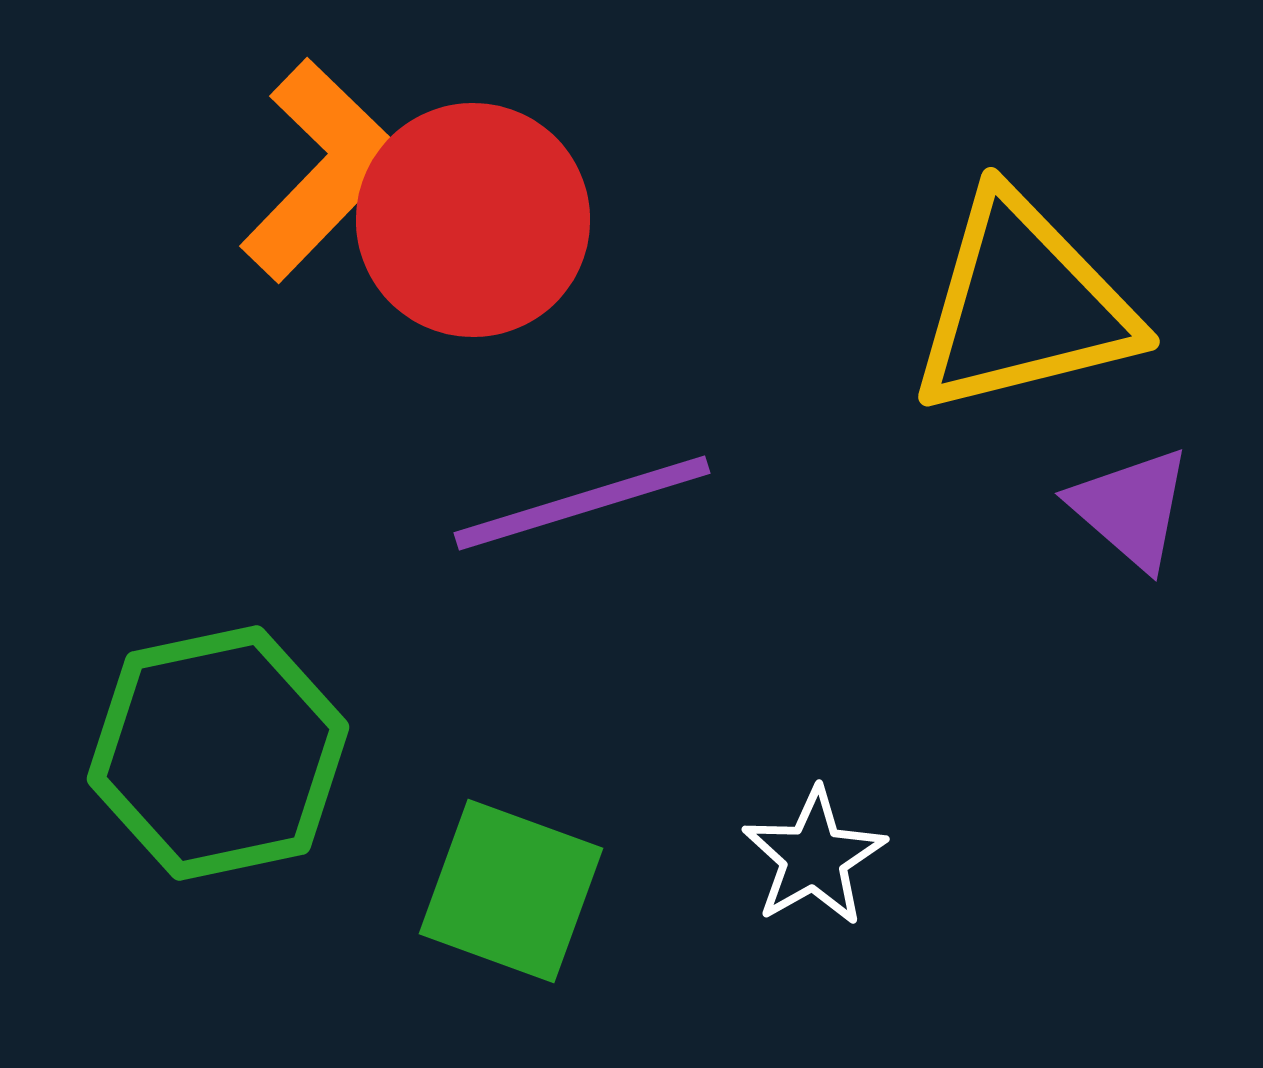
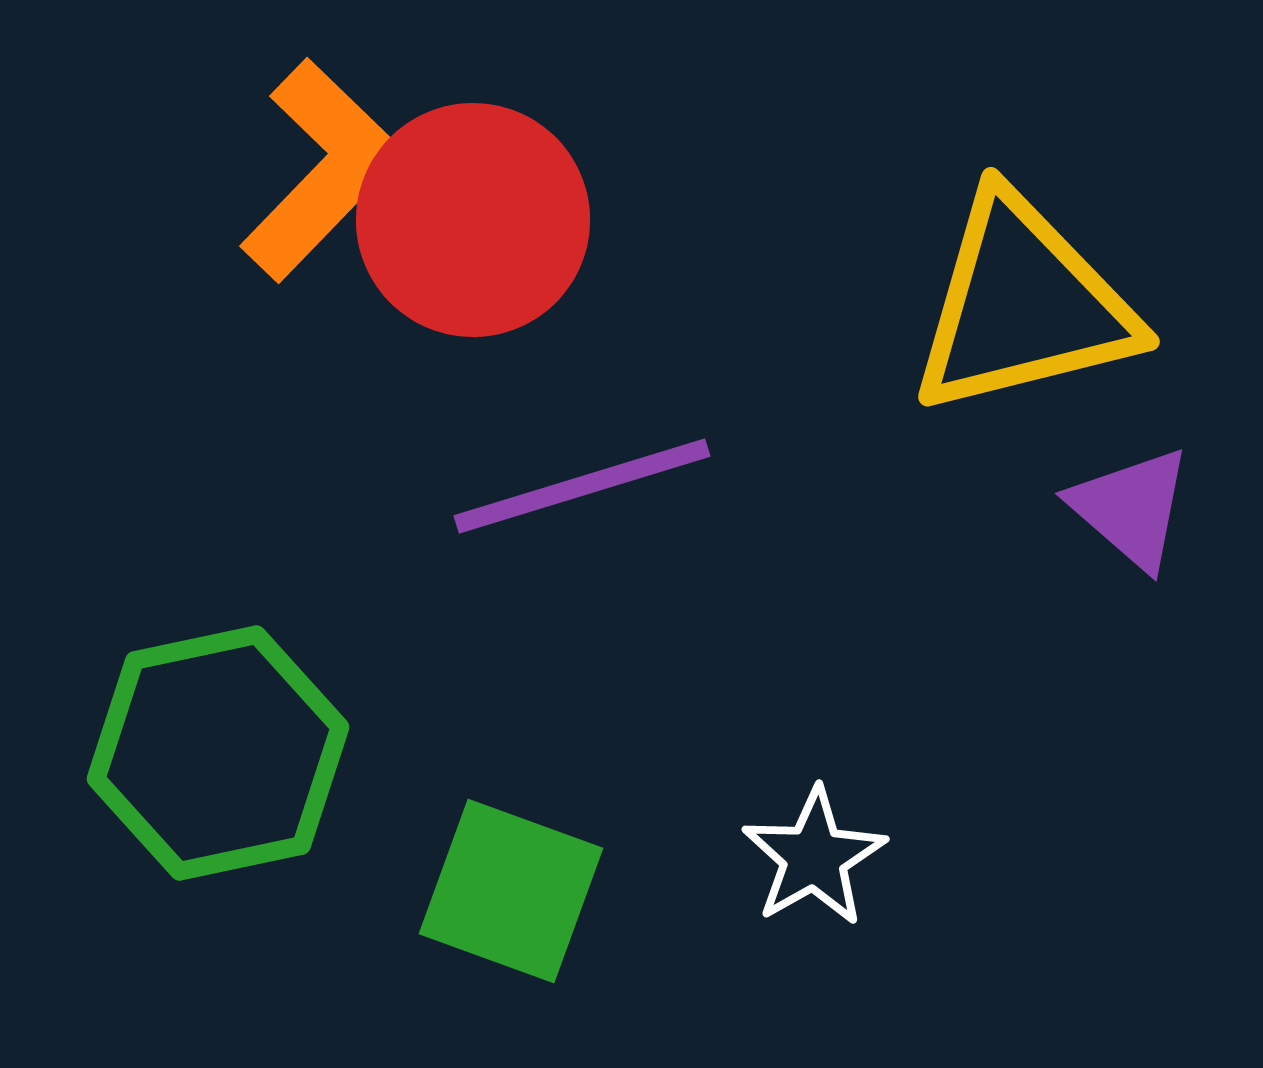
purple line: moved 17 px up
